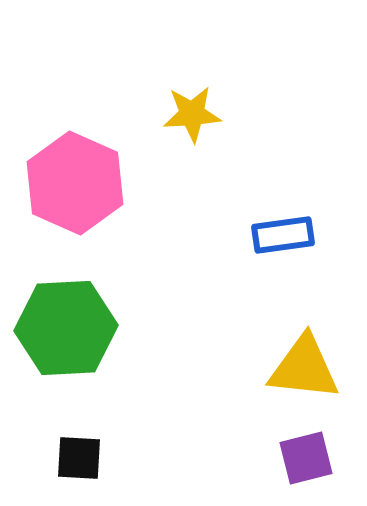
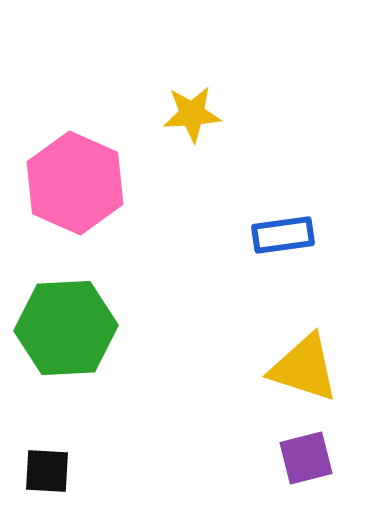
yellow triangle: rotated 12 degrees clockwise
black square: moved 32 px left, 13 px down
